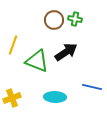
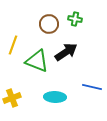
brown circle: moved 5 px left, 4 px down
